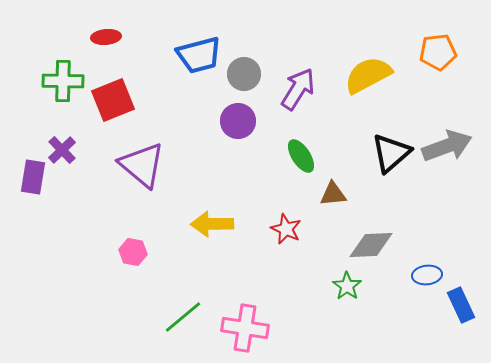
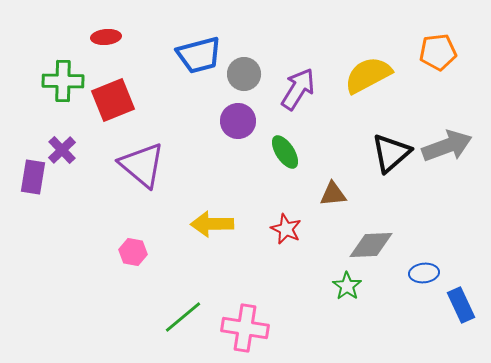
green ellipse: moved 16 px left, 4 px up
blue ellipse: moved 3 px left, 2 px up
